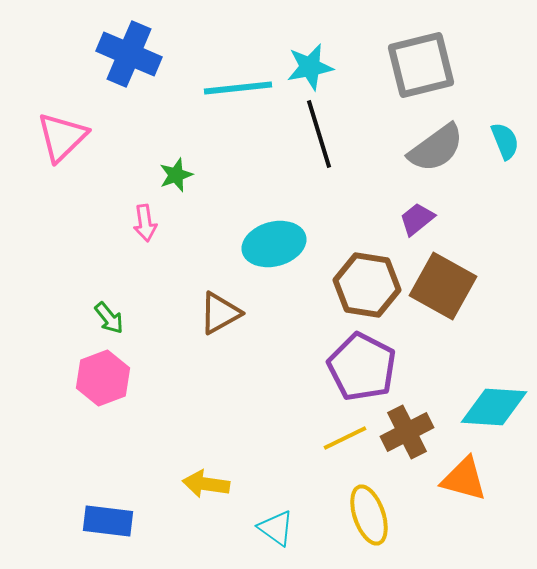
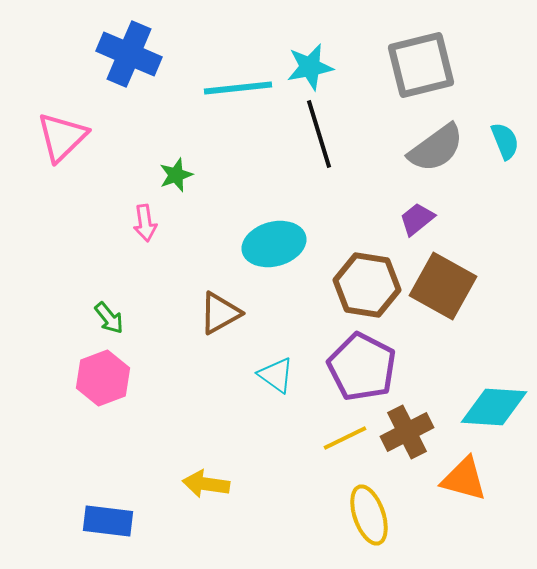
cyan triangle: moved 153 px up
